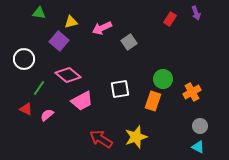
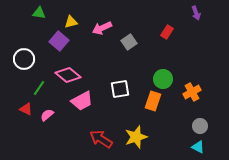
red rectangle: moved 3 px left, 13 px down
